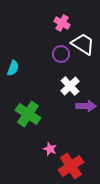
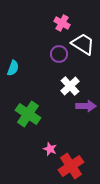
purple circle: moved 2 px left
